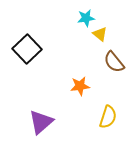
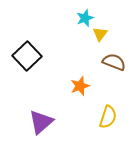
cyan star: moved 1 px left; rotated 12 degrees counterclockwise
yellow triangle: rotated 28 degrees clockwise
black square: moved 7 px down
brown semicircle: rotated 150 degrees clockwise
orange star: rotated 12 degrees counterclockwise
